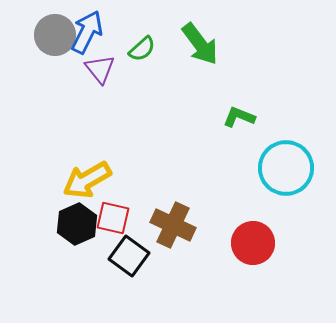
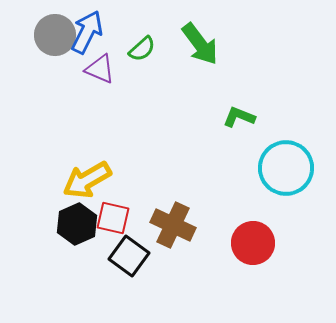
purple triangle: rotated 28 degrees counterclockwise
